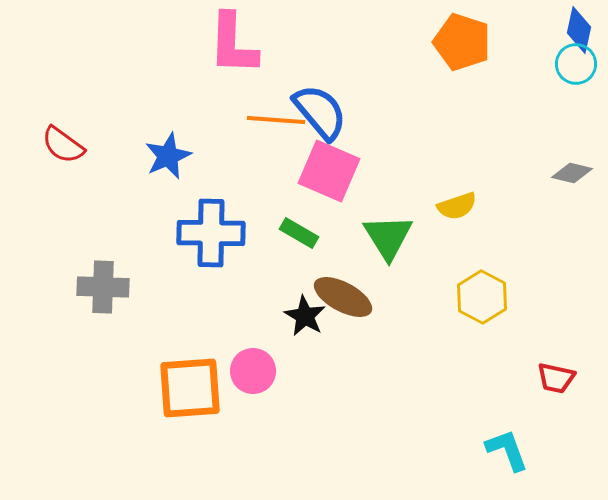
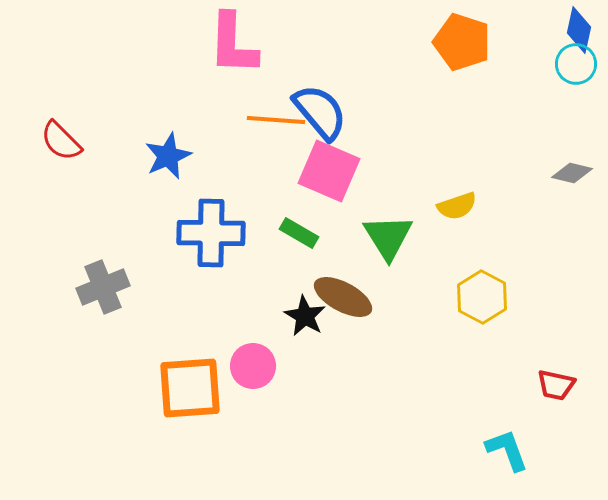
red semicircle: moved 2 px left, 4 px up; rotated 9 degrees clockwise
gray cross: rotated 24 degrees counterclockwise
pink circle: moved 5 px up
red trapezoid: moved 7 px down
